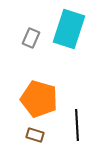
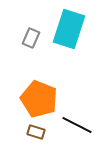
orange pentagon: rotated 6 degrees clockwise
black line: rotated 60 degrees counterclockwise
brown rectangle: moved 1 px right, 3 px up
